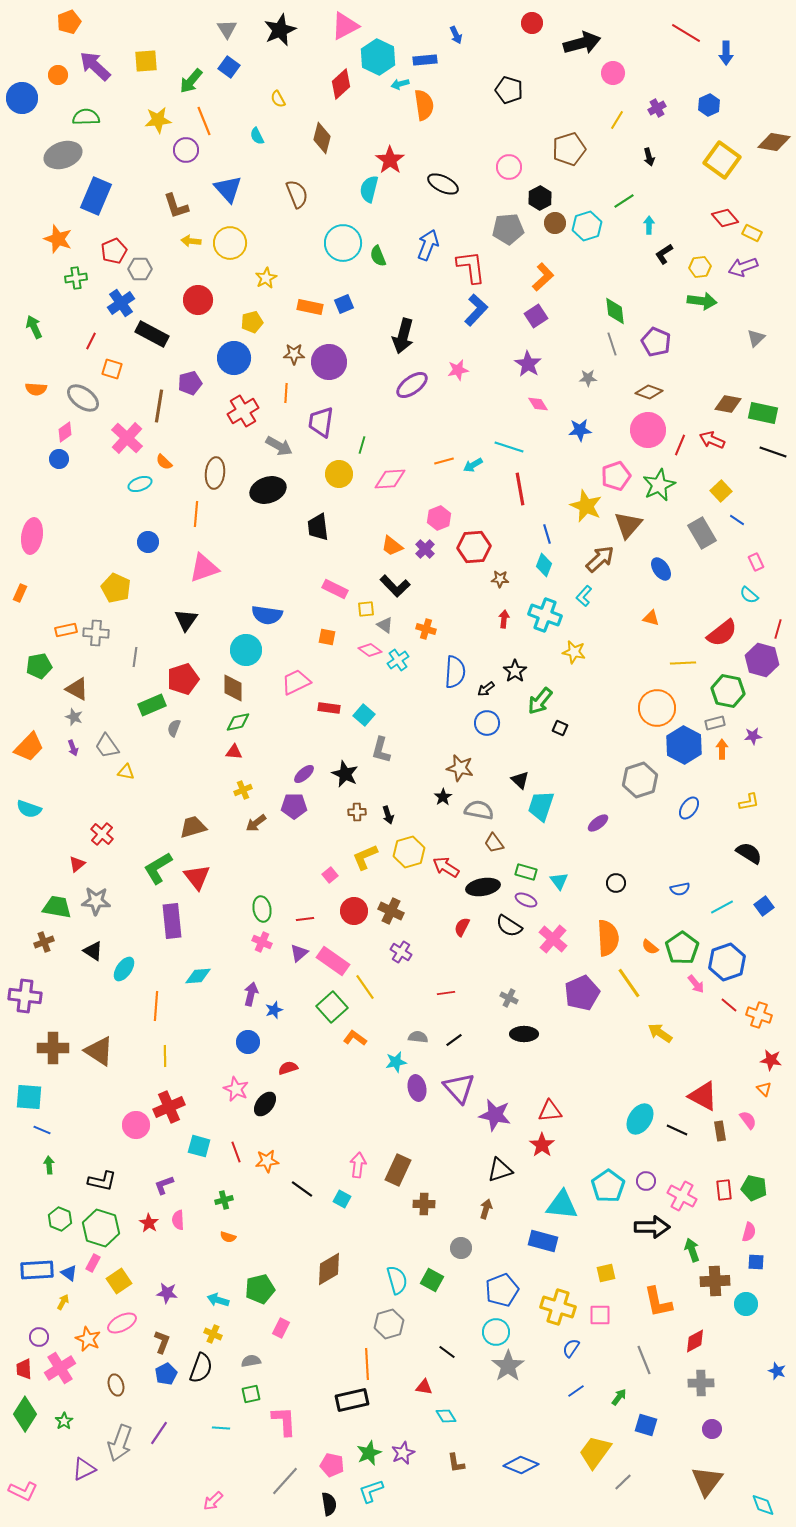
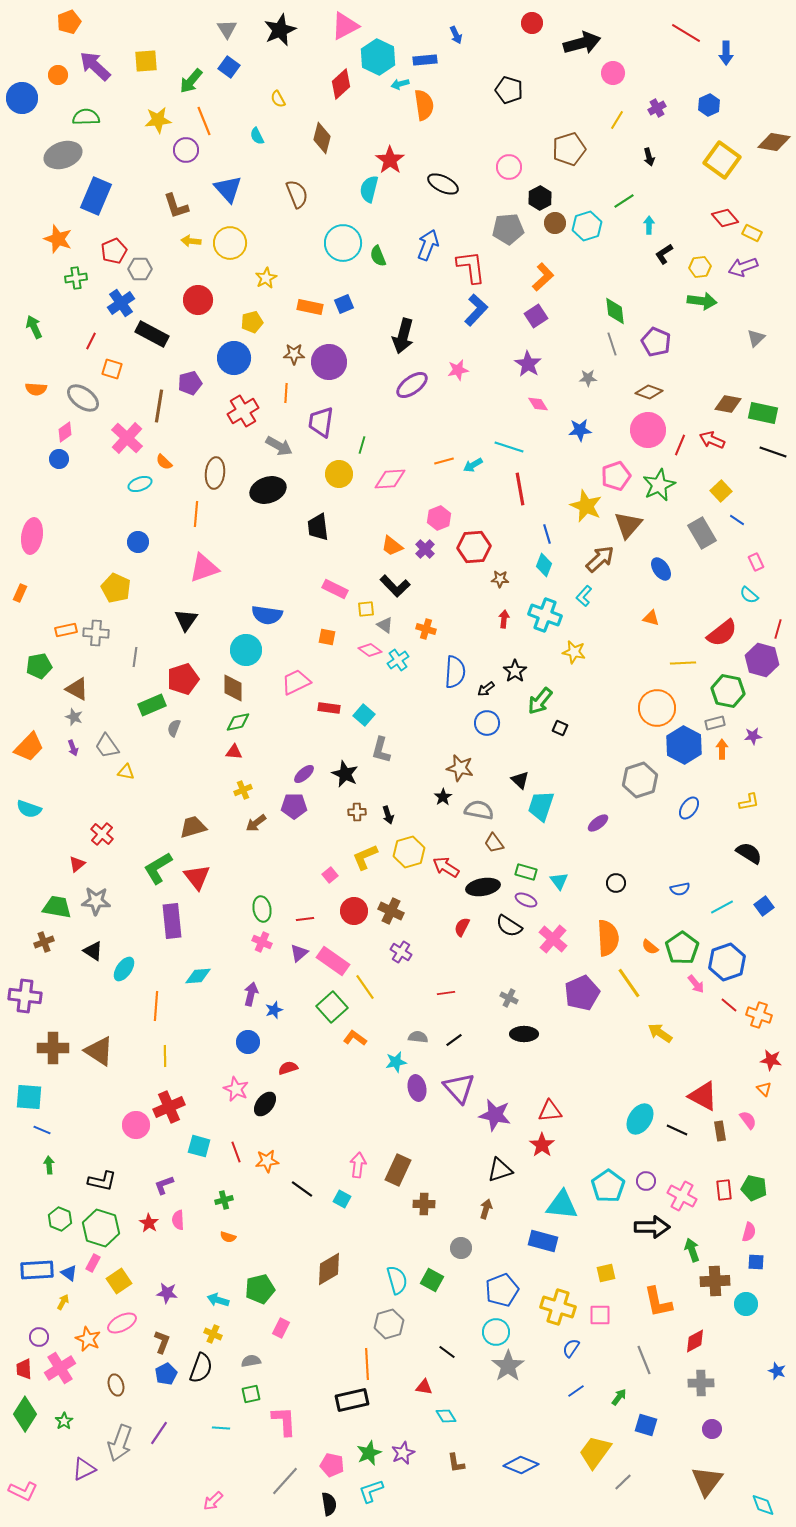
blue circle at (148, 542): moved 10 px left
